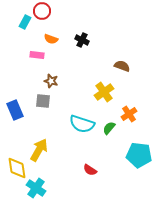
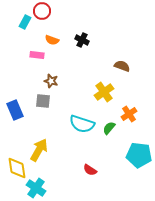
orange semicircle: moved 1 px right, 1 px down
